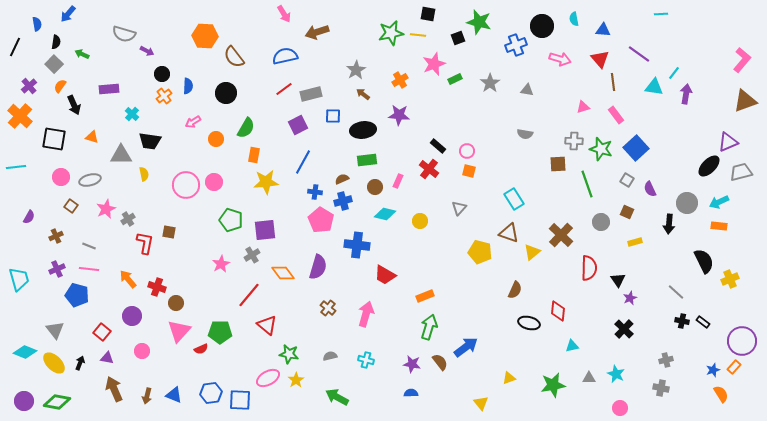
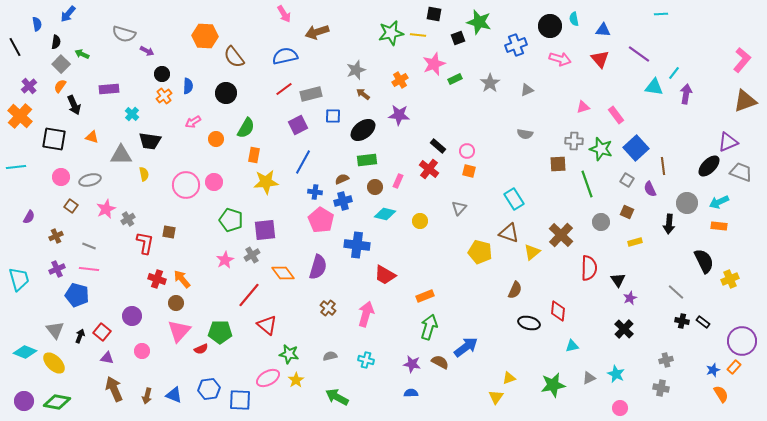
black square at (428, 14): moved 6 px right
black circle at (542, 26): moved 8 px right
black line at (15, 47): rotated 54 degrees counterclockwise
gray square at (54, 64): moved 7 px right
gray star at (356, 70): rotated 12 degrees clockwise
brown line at (613, 82): moved 50 px right, 84 px down
gray triangle at (527, 90): rotated 32 degrees counterclockwise
black ellipse at (363, 130): rotated 30 degrees counterclockwise
gray trapezoid at (741, 172): rotated 35 degrees clockwise
pink star at (221, 264): moved 4 px right, 4 px up
orange arrow at (128, 279): moved 54 px right
red cross at (157, 287): moved 8 px up
brown semicircle at (440, 362): rotated 24 degrees counterclockwise
black arrow at (80, 363): moved 27 px up
gray triangle at (589, 378): rotated 24 degrees counterclockwise
blue hexagon at (211, 393): moved 2 px left, 4 px up
yellow triangle at (481, 403): moved 15 px right, 6 px up; rotated 14 degrees clockwise
